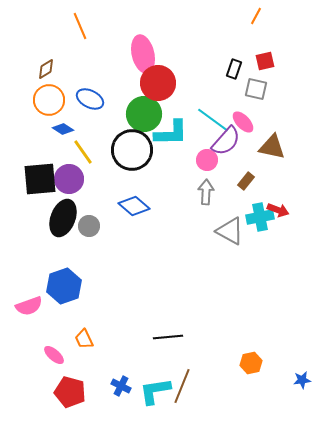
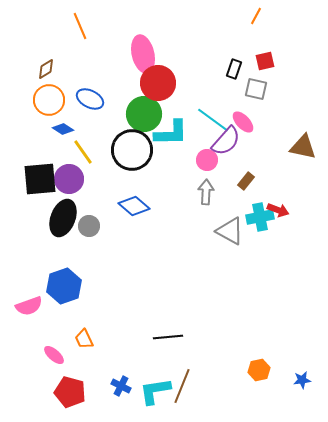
brown triangle at (272, 147): moved 31 px right
orange hexagon at (251, 363): moved 8 px right, 7 px down
